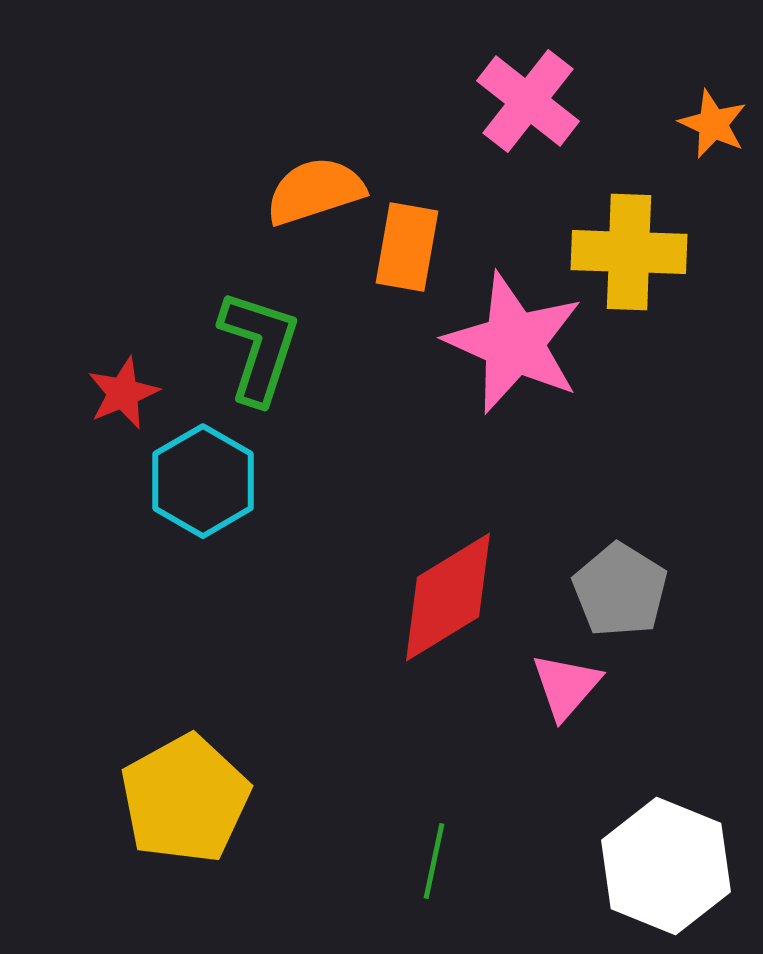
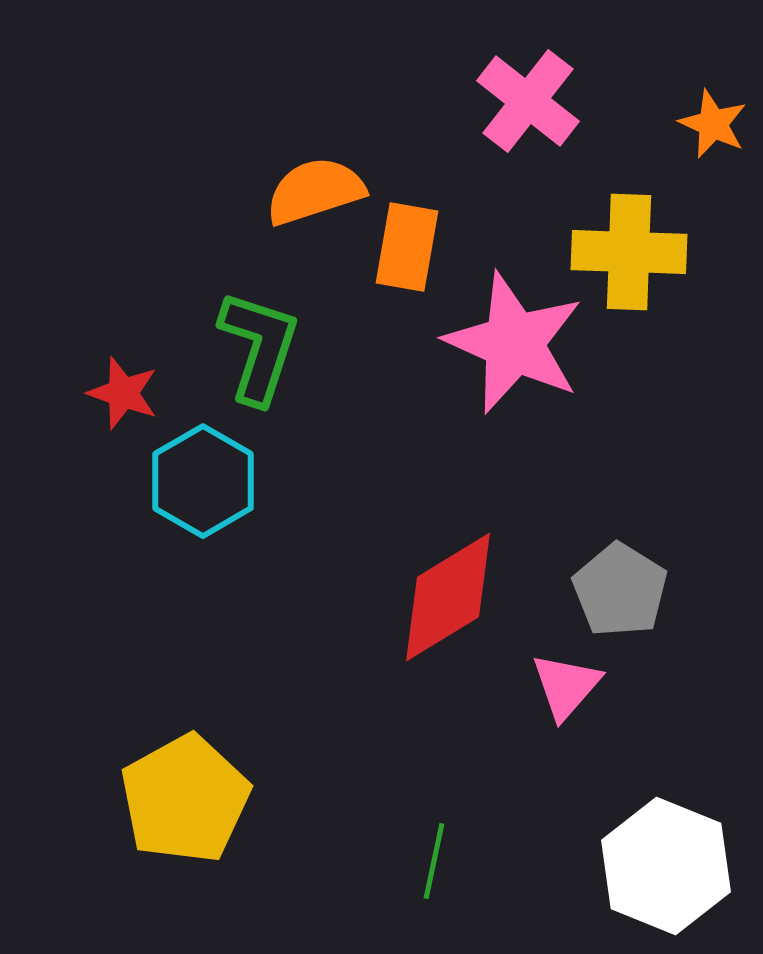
red star: rotated 30 degrees counterclockwise
